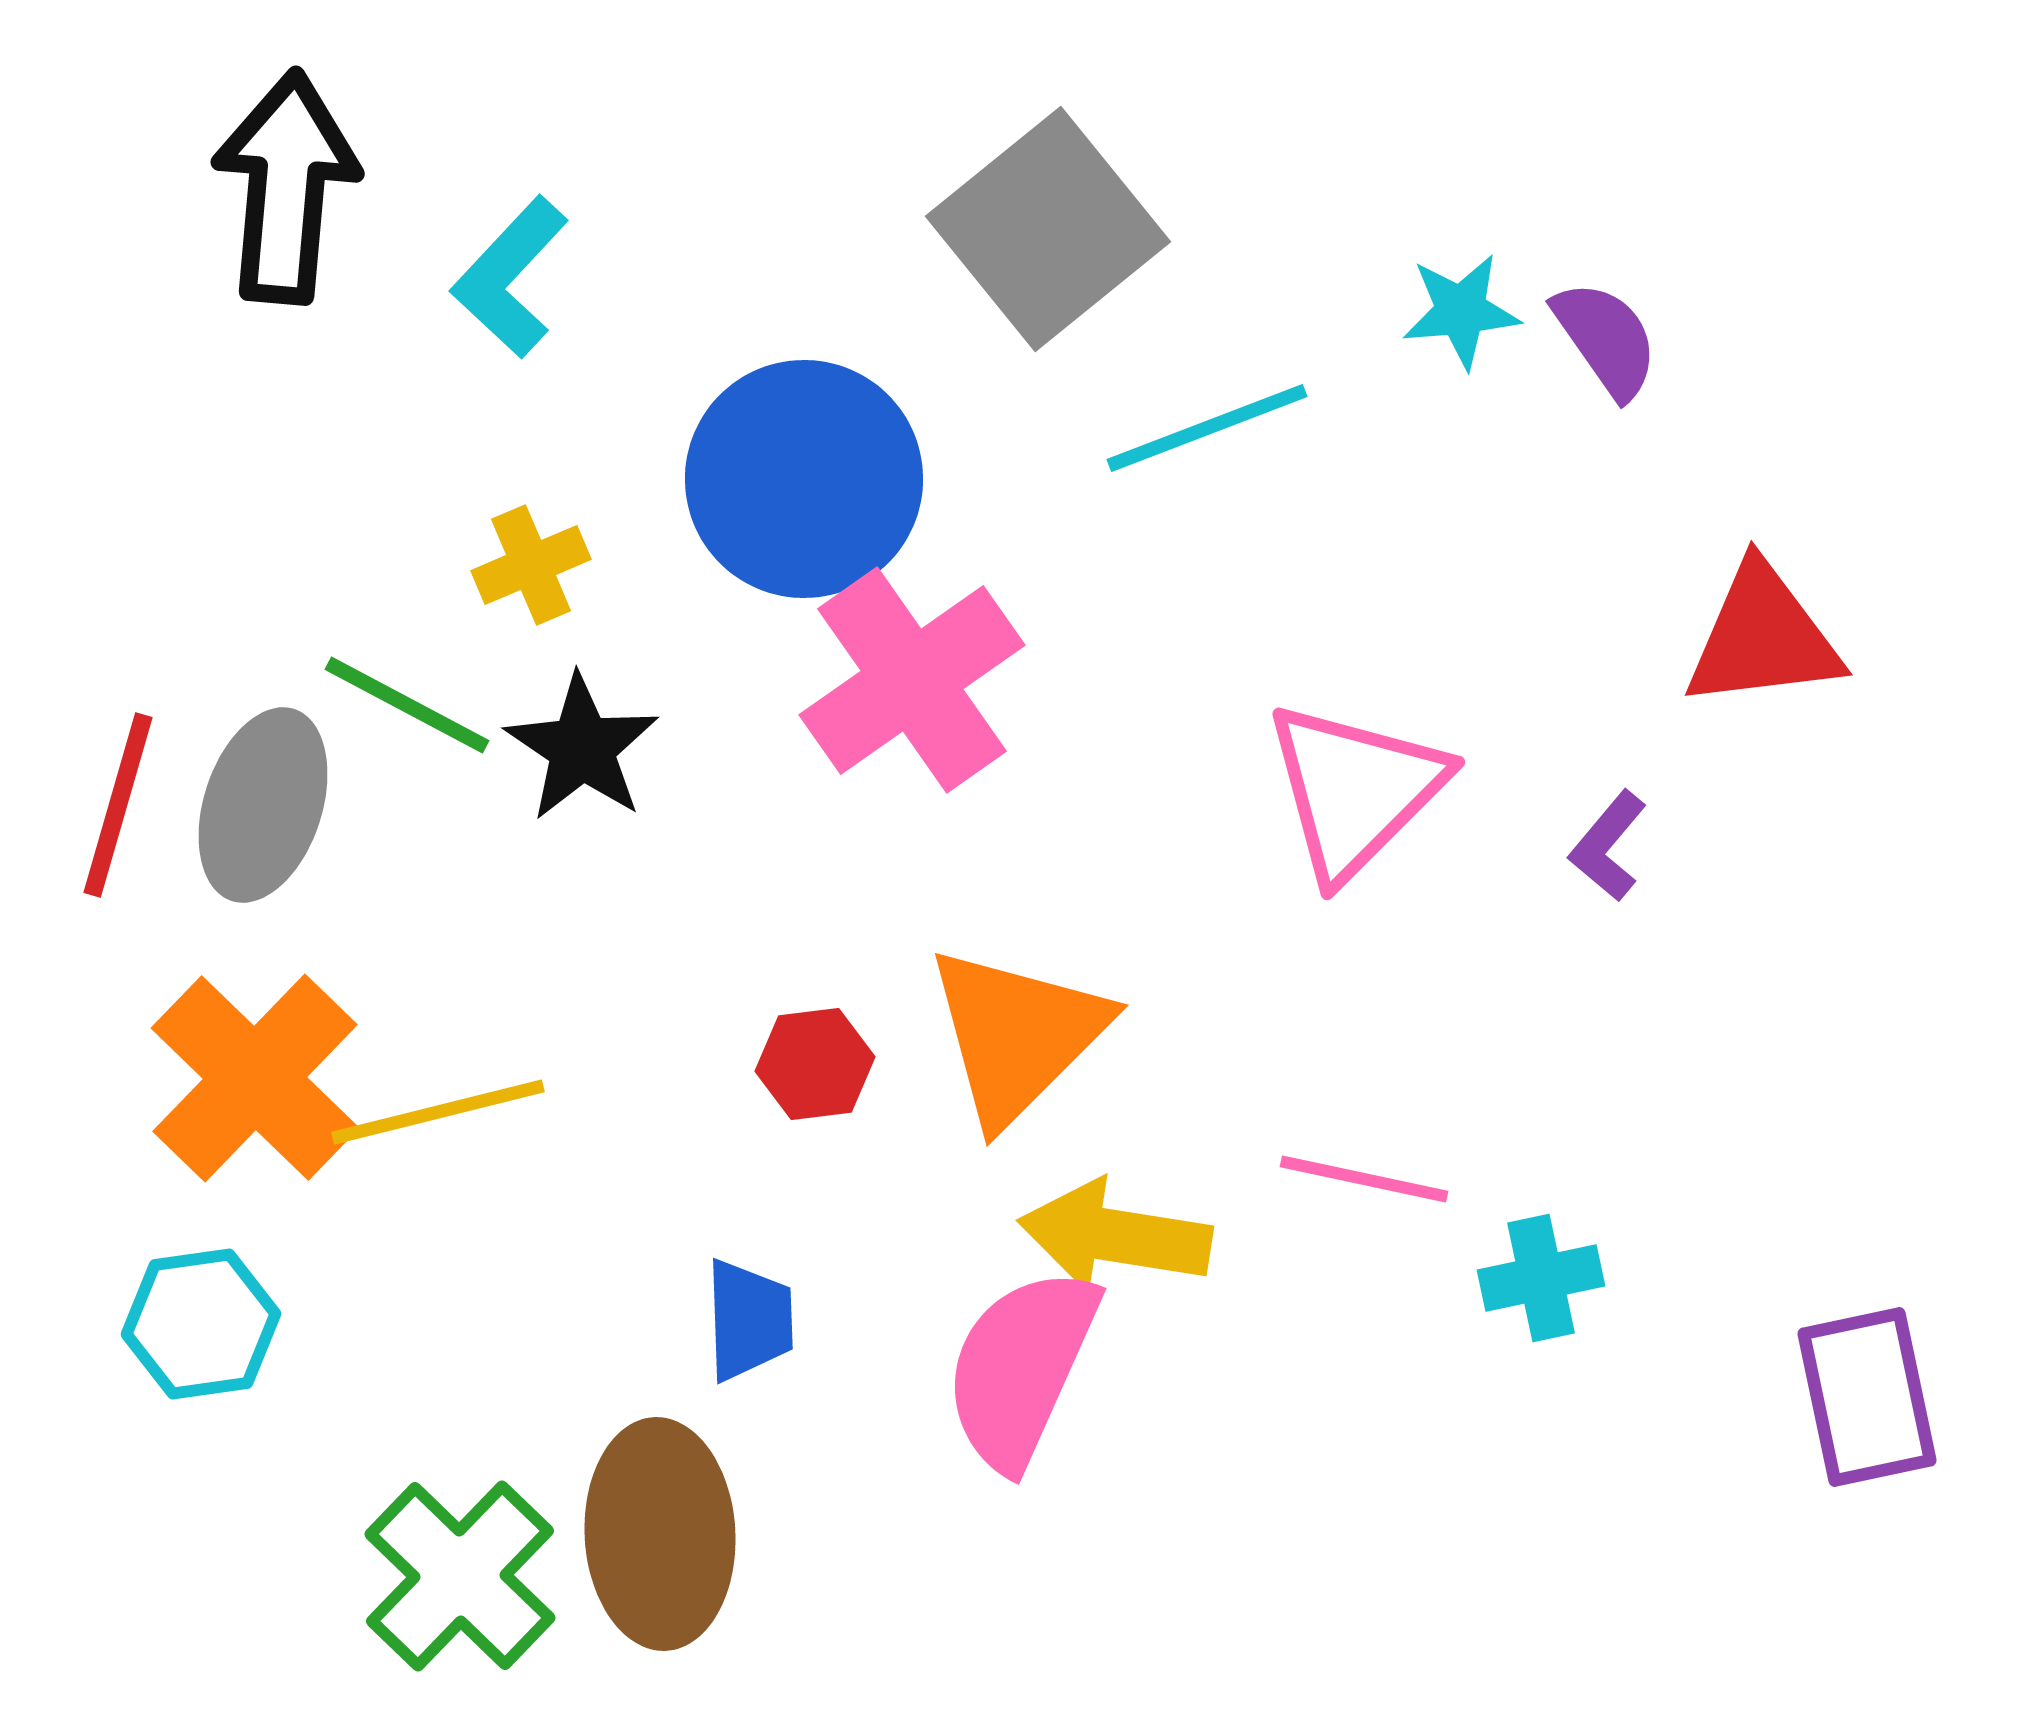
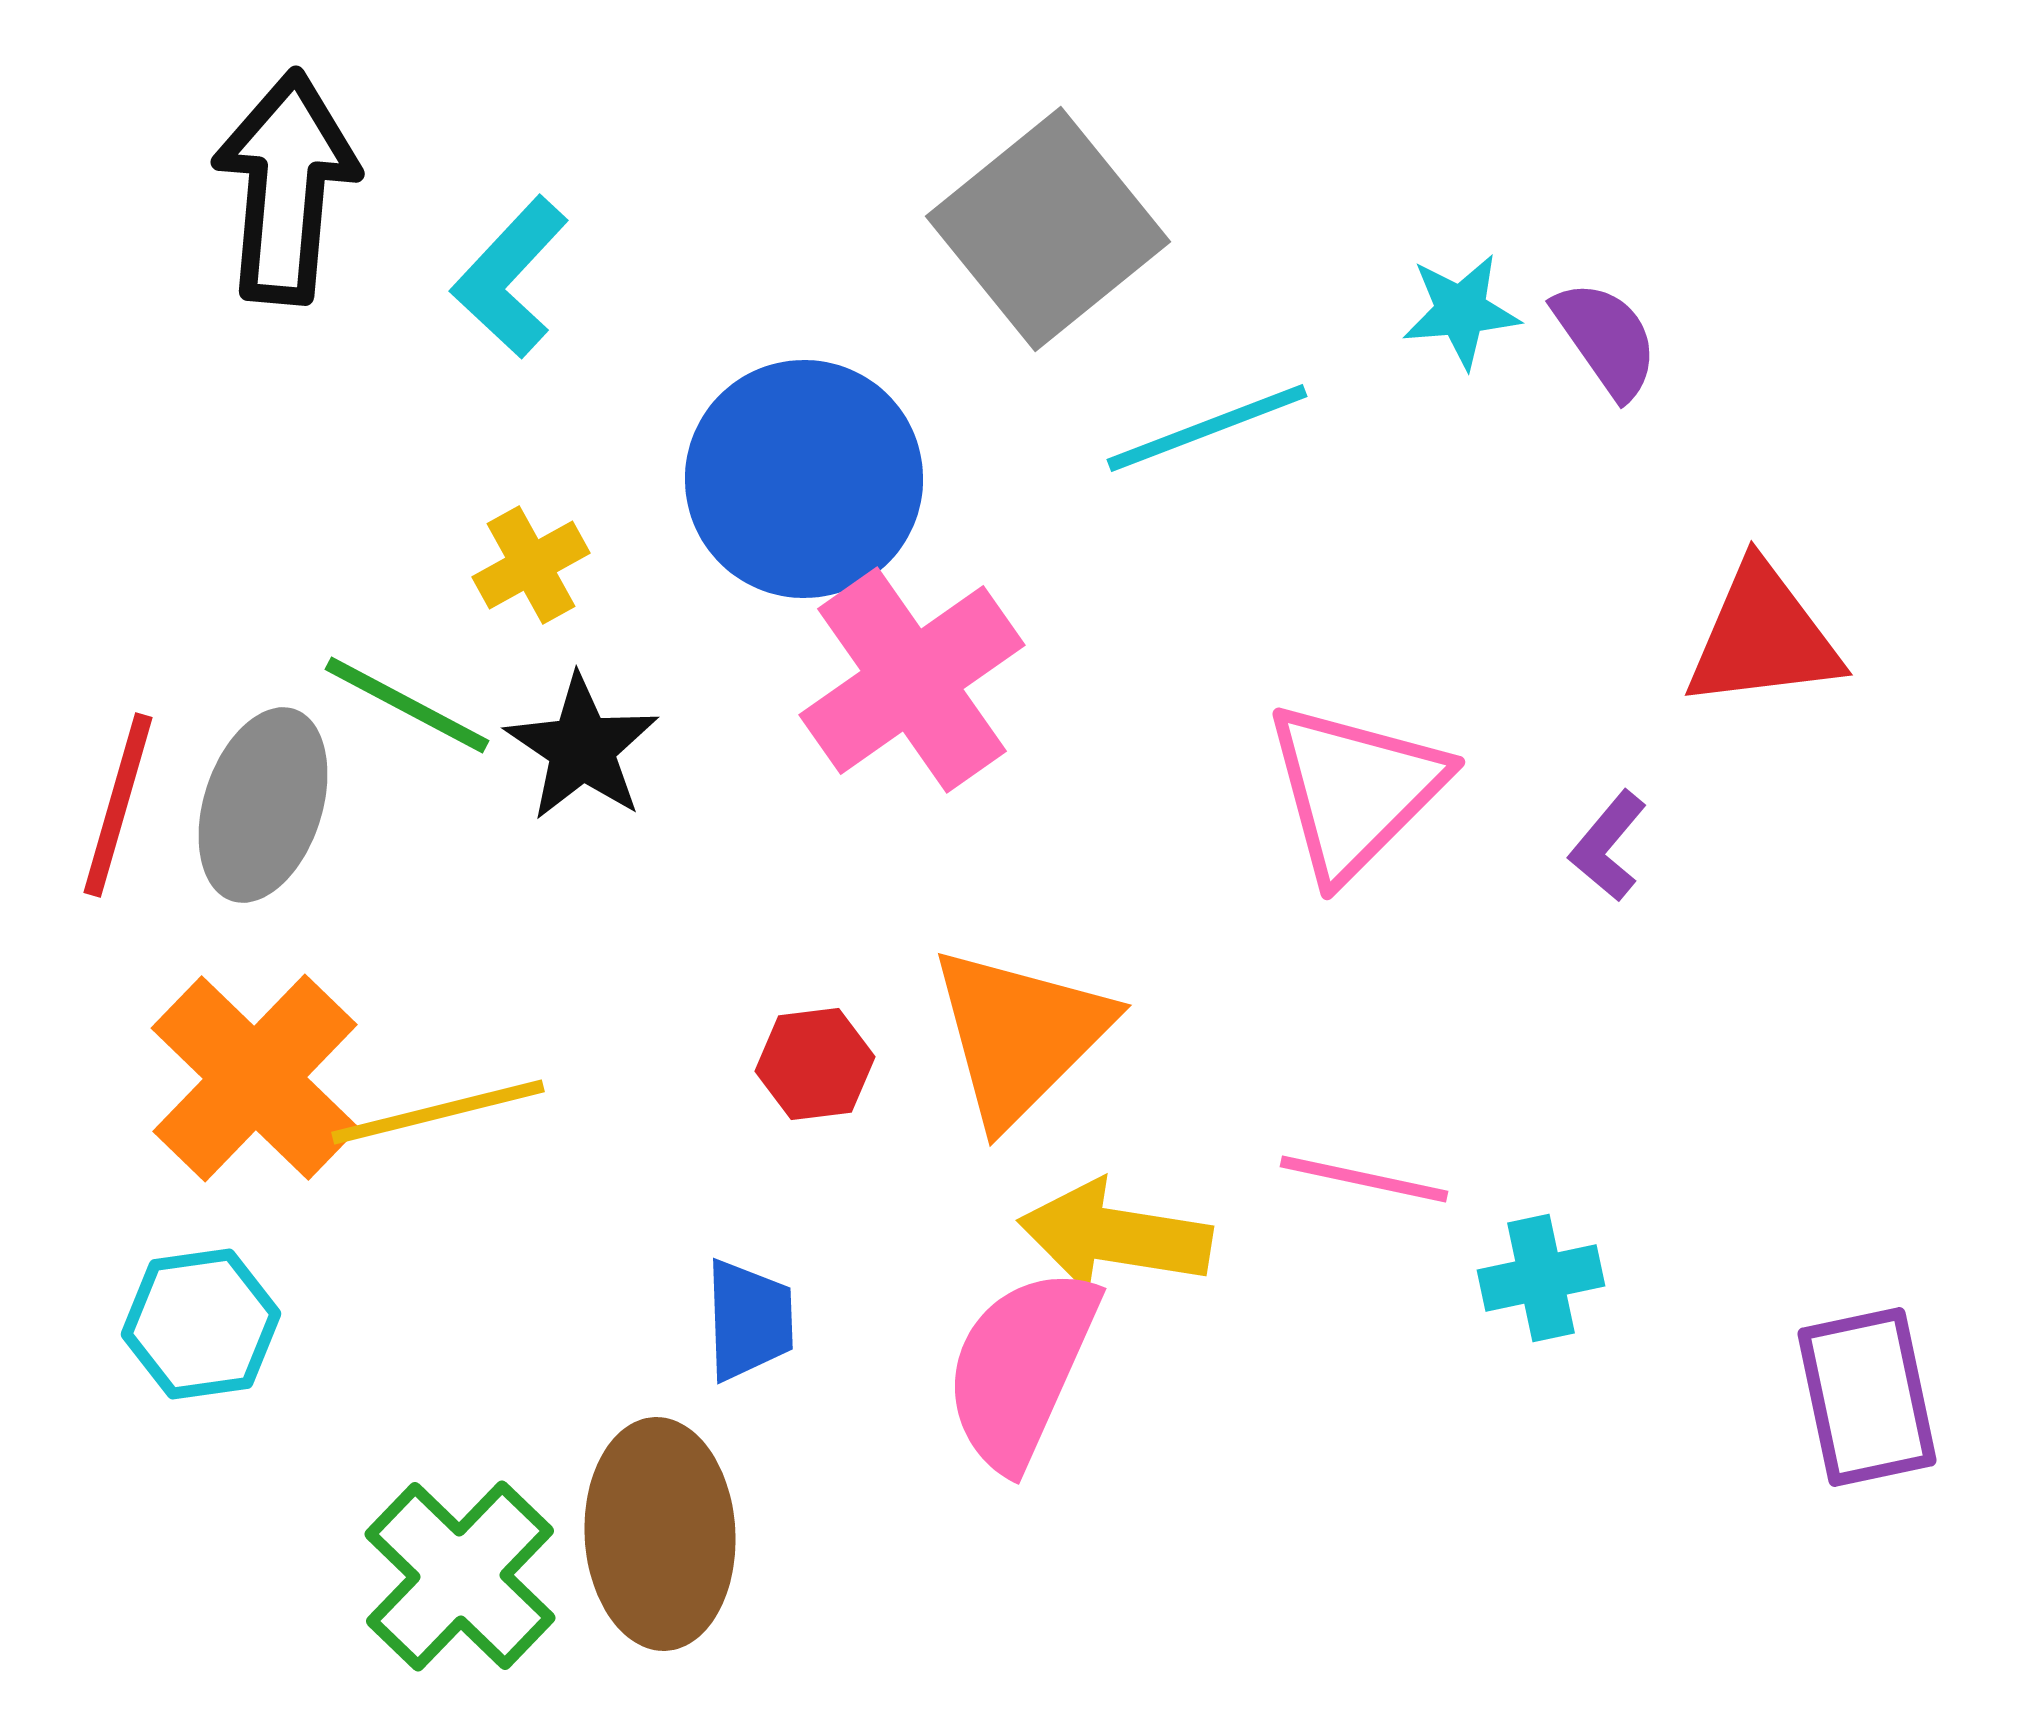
yellow cross: rotated 6 degrees counterclockwise
orange triangle: moved 3 px right
